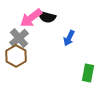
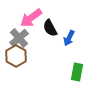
black semicircle: moved 3 px right, 11 px down; rotated 48 degrees clockwise
green rectangle: moved 11 px left, 1 px up
